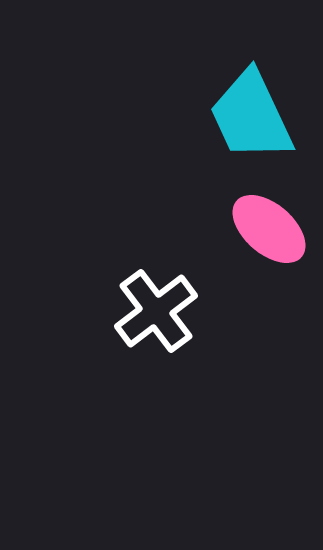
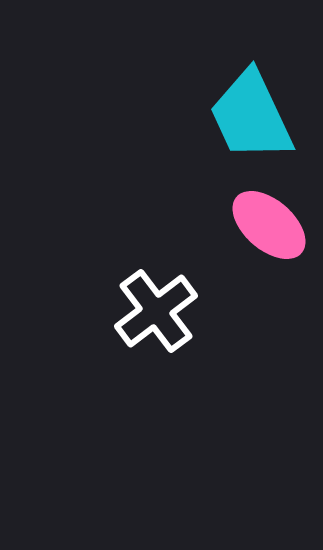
pink ellipse: moved 4 px up
